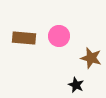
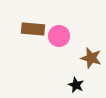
brown rectangle: moved 9 px right, 9 px up
